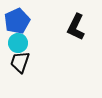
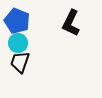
blue pentagon: rotated 25 degrees counterclockwise
black L-shape: moved 5 px left, 4 px up
